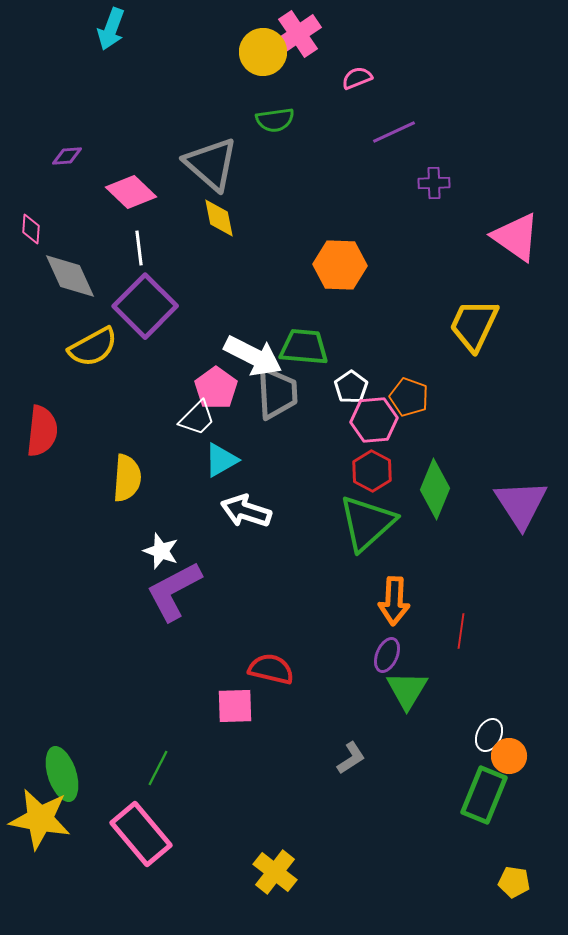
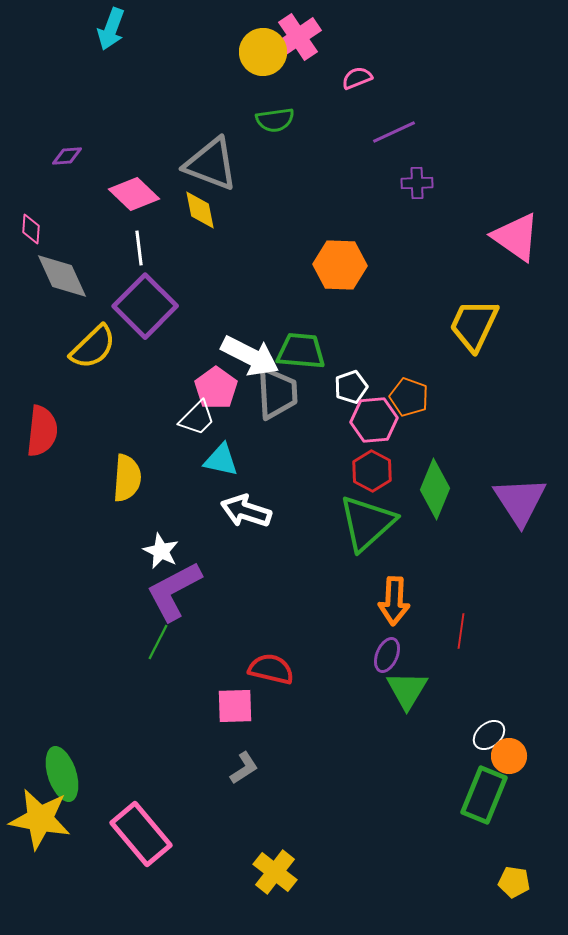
pink cross at (298, 34): moved 3 px down
gray triangle at (211, 164): rotated 20 degrees counterclockwise
purple cross at (434, 183): moved 17 px left
pink diamond at (131, 192): moved 3 px right, 2 px down
yellow diamond at (219, 218): moved 19 px left, 8 px up
gray diamond at (70, 276): moved 8 px left
yellow semicircle at (93, 347): rotated 15 degrees counterclockwise
green trapezoid at (304, 347): moved 3 px left, 4 px down
white arrow at (253, 356): moved 3 px left
white pentagon at (351, 387): rotated 16 degrees clockwise
cyan triangle at (221, 460): rotated 42 degrees clockwise
purple triangle at (521, 504): moved 1 px left, 3 px up
white star at (161, 551): rotated 6 degrees clockwise
white ellipse at (489, 735): rotated 24 degrees clockwise
gray L-shape at (351, 758): moved 107 px left, 10 px down
green line at (158, 768): moved 126 px up
